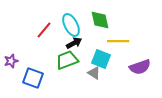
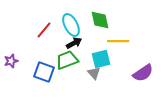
cyan square: rotated 36 degrees counterclockwise
purple semicircle: moved 3 px right, 6 px down; rotated 15 degrees counterclockwise
gray triangle: rotated 16 degrees clockwise
blue square: moved 11 px right, 6 px up
